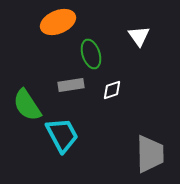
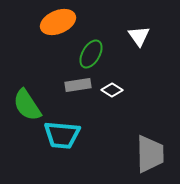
green ellipse: rotated 48 degrees clockwise
gray rectangle: moved 7 px right
white diamond: rotated 50 degrees clockwise
cyan trapezoid: rotated 123 degrees clockwise
